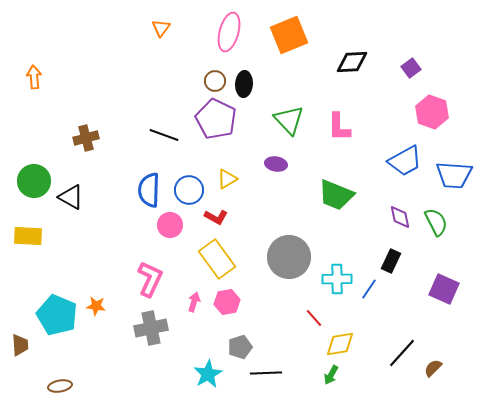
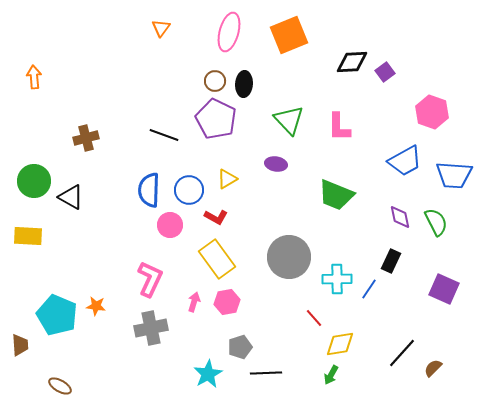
purple square at (411, 68): moved 26 px left, 4 px down
brown ellipse at (60, 386): rotated 40 degrees clockwise
